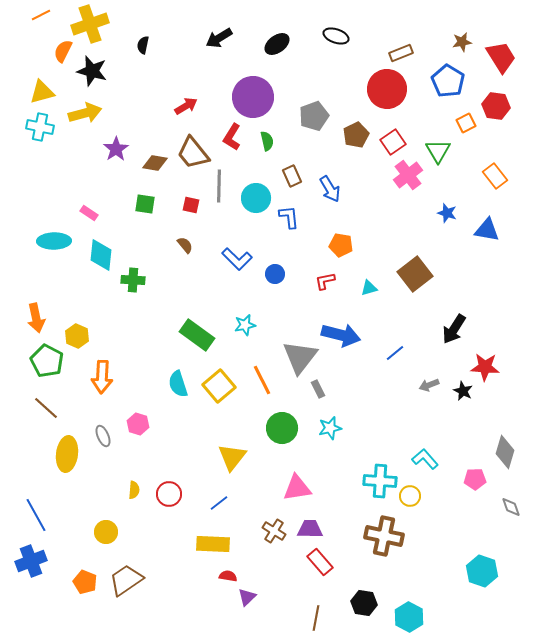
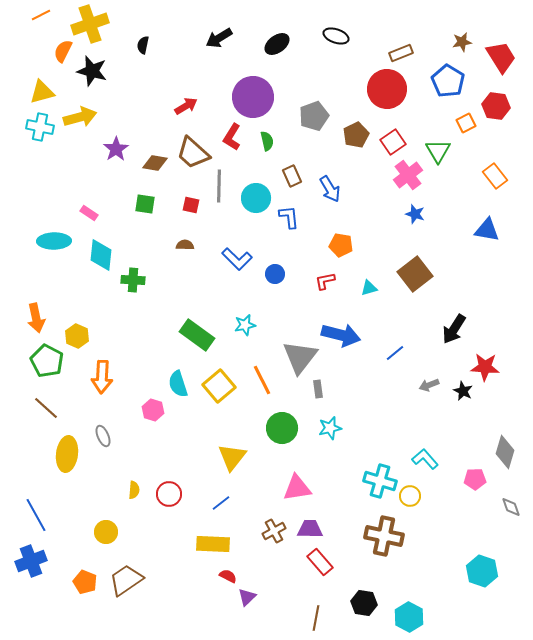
yellow arrow at (85, 113): moved 5 px left, 4 px down
brown trapezoid at (193, 153): rotated 9 degrees counterclockwise
blue star at (447, 213): moved 32 px left, 1 px down
brown semicircle at (185, 245): rotated 48 degrees counterclockwise
gray rectangle at (318, 389): rotated 18 degrees clockwise
pink hexagon at (138, 424): moved 15 px right, 14 px up
cyan cross at (380, 481): rotated 12 degrees clockwise
blue line at (219, 503): moved 2 px right
brown cross at (274, 531): rotated 30 degrees clockwise
red semicircle at (228, 576): rotated 18 degrees clockwise
